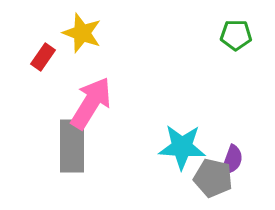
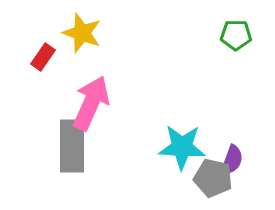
pink arrow: rotated 8 degrees counterclockwise
